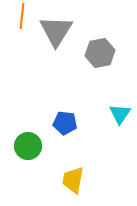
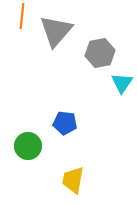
gray triangle: rotated 9 degrees clockwise
cyan triangle: moved 2 px right, 31 px up
